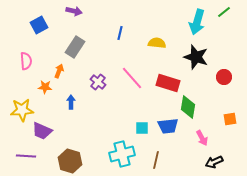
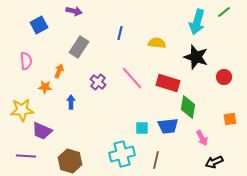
gray rectangle: moved 4 px right
